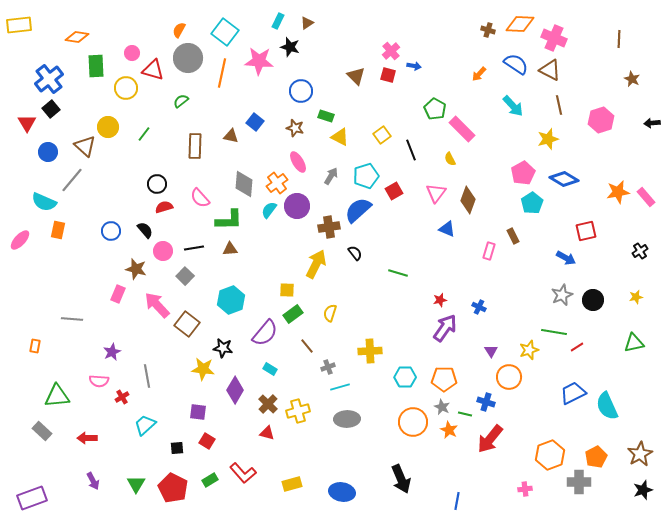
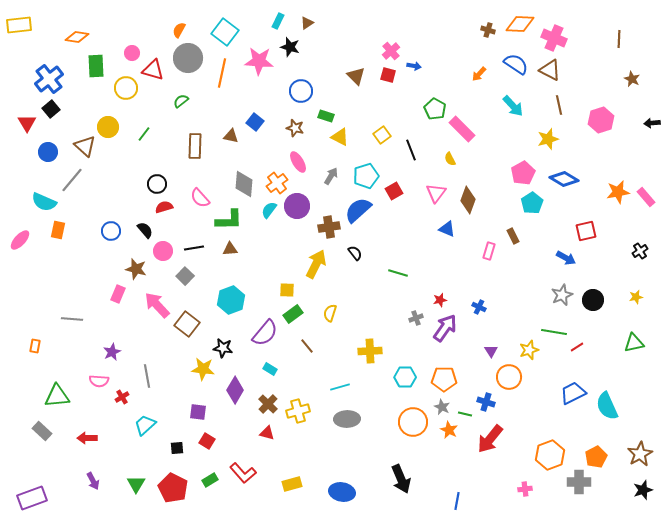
gray cross at (328, 367): moved 88 px right, 49 px up
